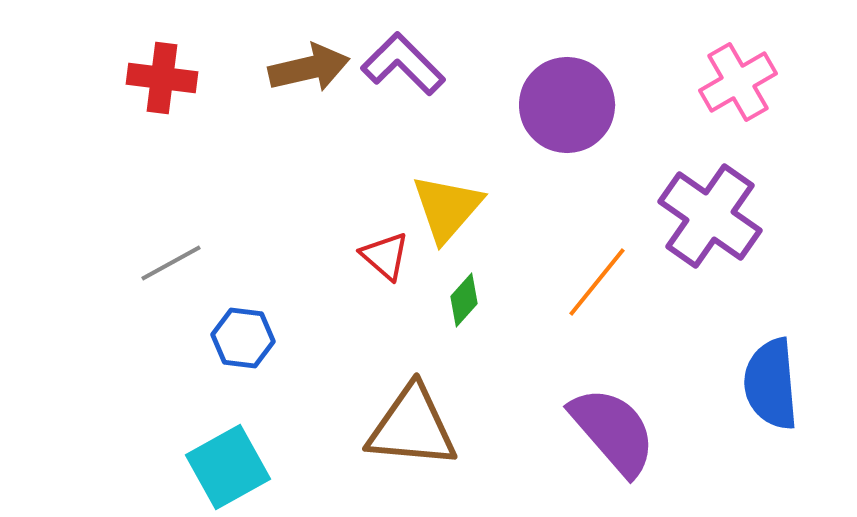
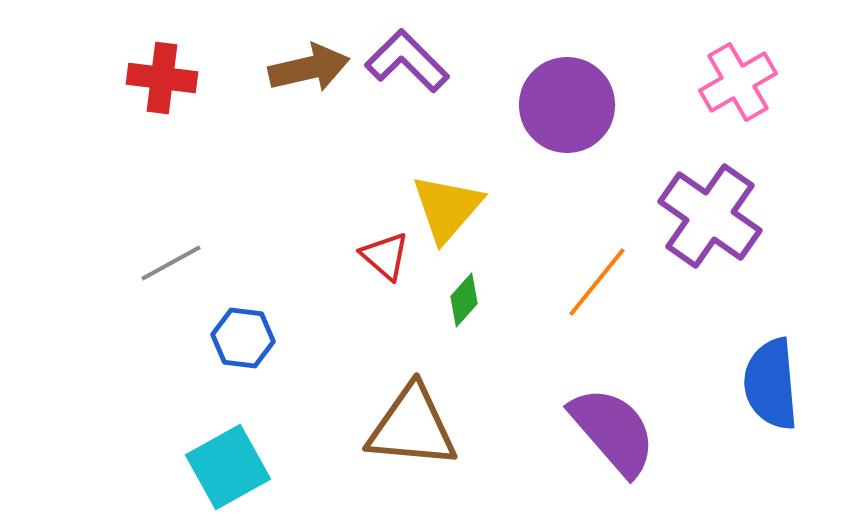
purple L-shape: moved 4 px right, 3 px up
